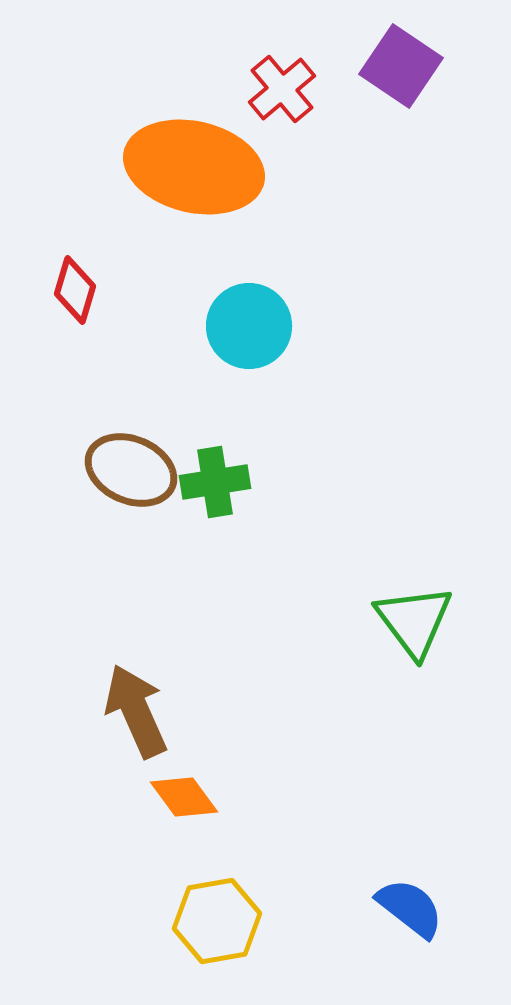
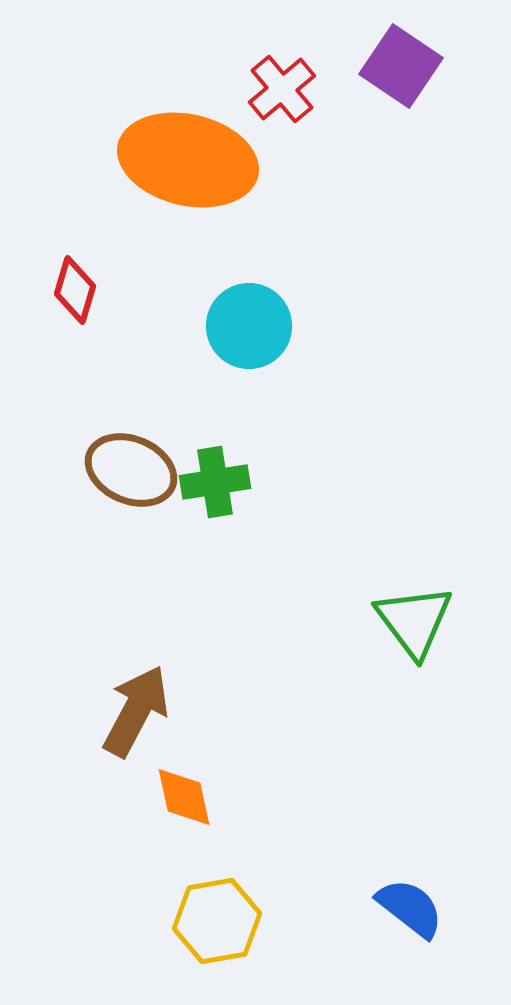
orange ellipse: moved 6 px left, 7 px up
brown arrow: rotated 52 degrees clockwise
orange diamond: rotated 24 degrees clockwise
